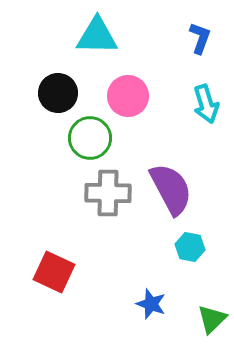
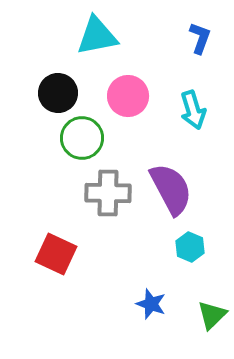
cyan triangle: rotated 12 degrees counterclockwise
cyan arrow: moved 13 px left, 6 px down
green circle: moved 8 px left
cyan hexagon: rotated 12 degrees clockwise
red square: moved 2 px right, 18 px up
green triangle: moved 4 px up
